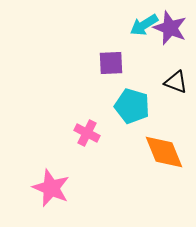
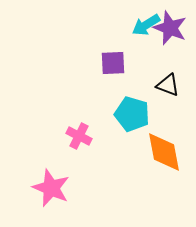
cyan arrow: moved 2 px right
purple square: moved 2 px right
black triangle: moved 8 px left, 3 px down
cyan pentagon: moved 8 px down
pink cross: moved 8 px left, 3 px down
orange diamond: rotated 12 degrees clockwise
